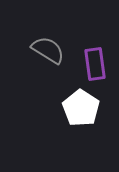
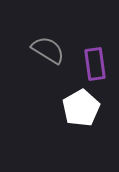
white pentagon: rotated 9 degrees clockwise
